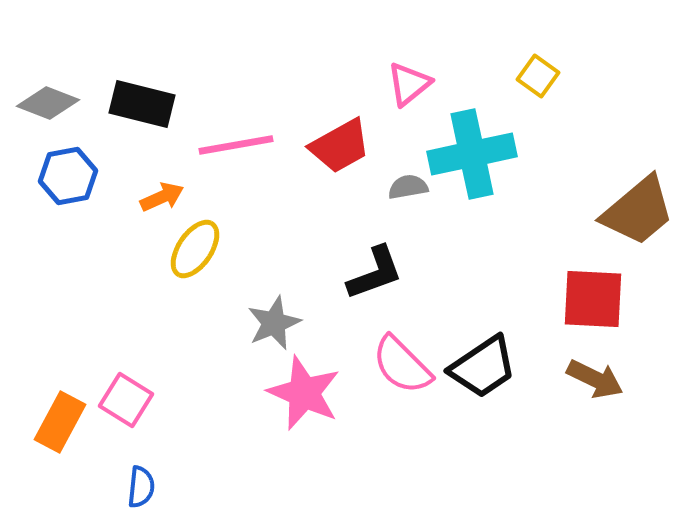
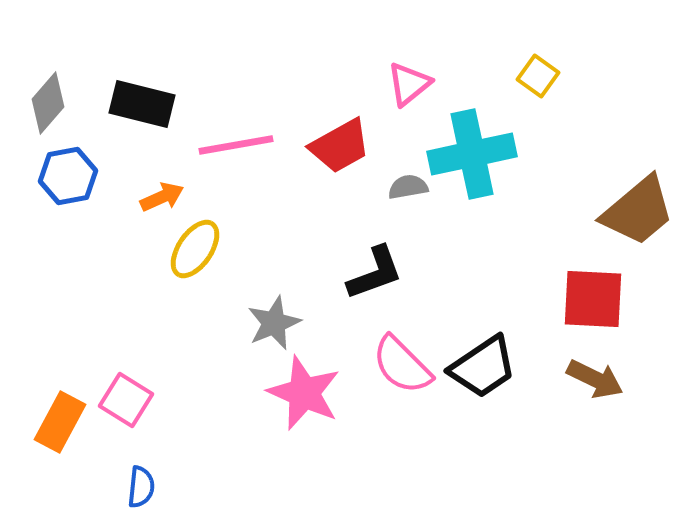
gray diamond: rotated 70 degrees counterclockwise
